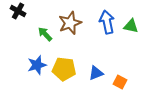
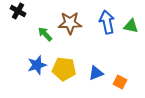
brown star: rotated 20 degrees clockwise
